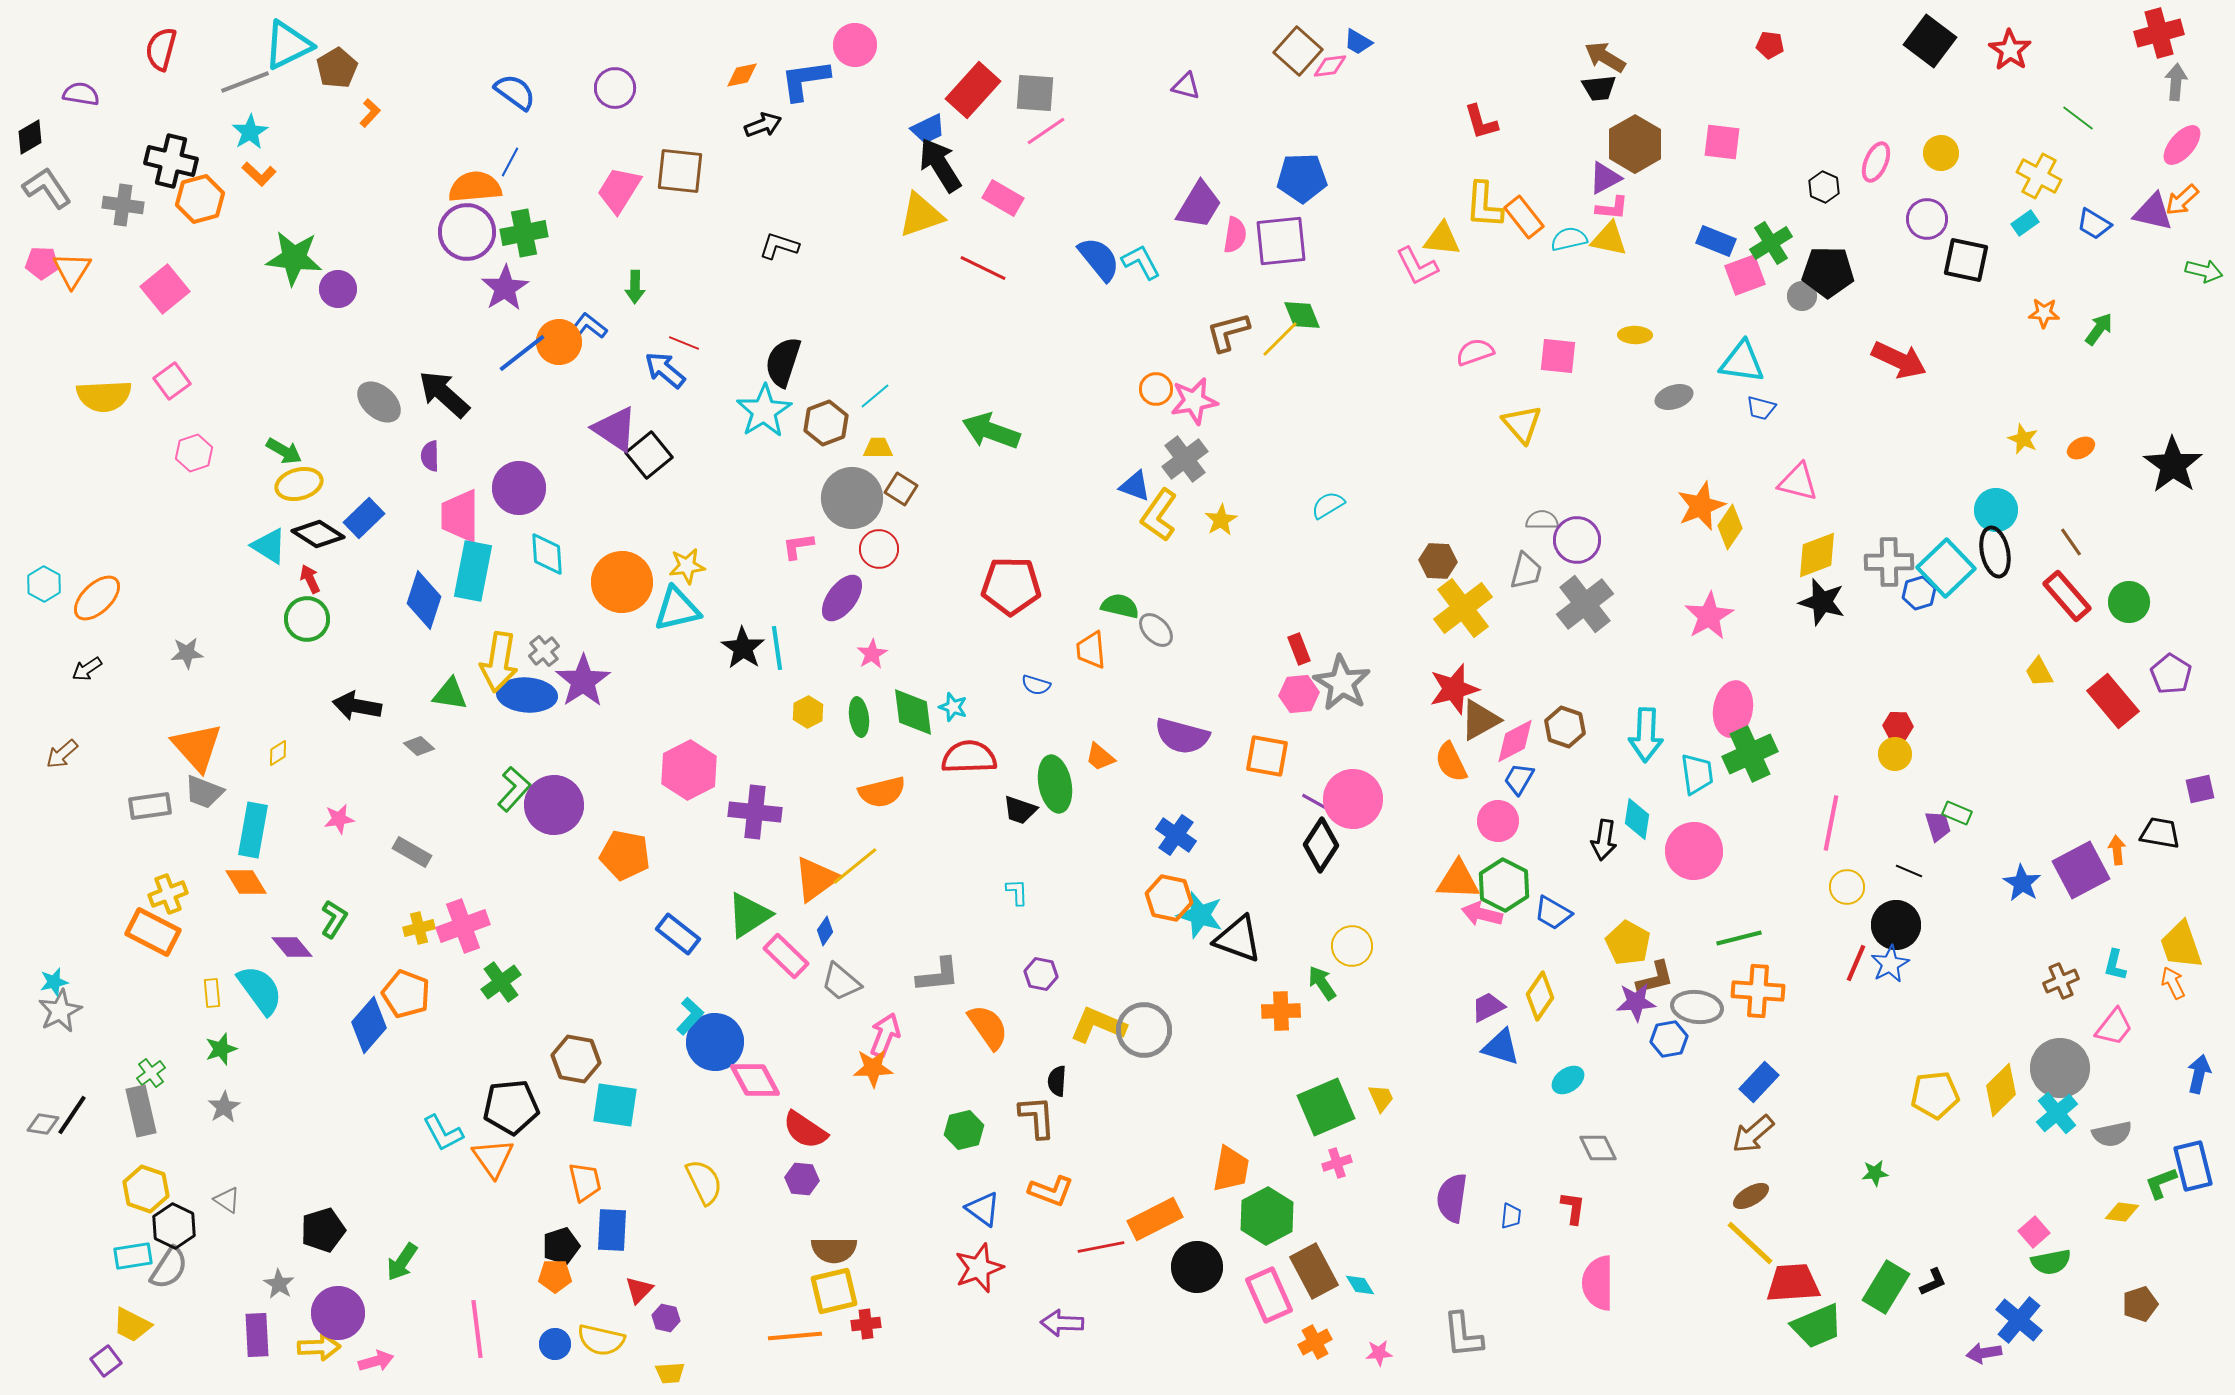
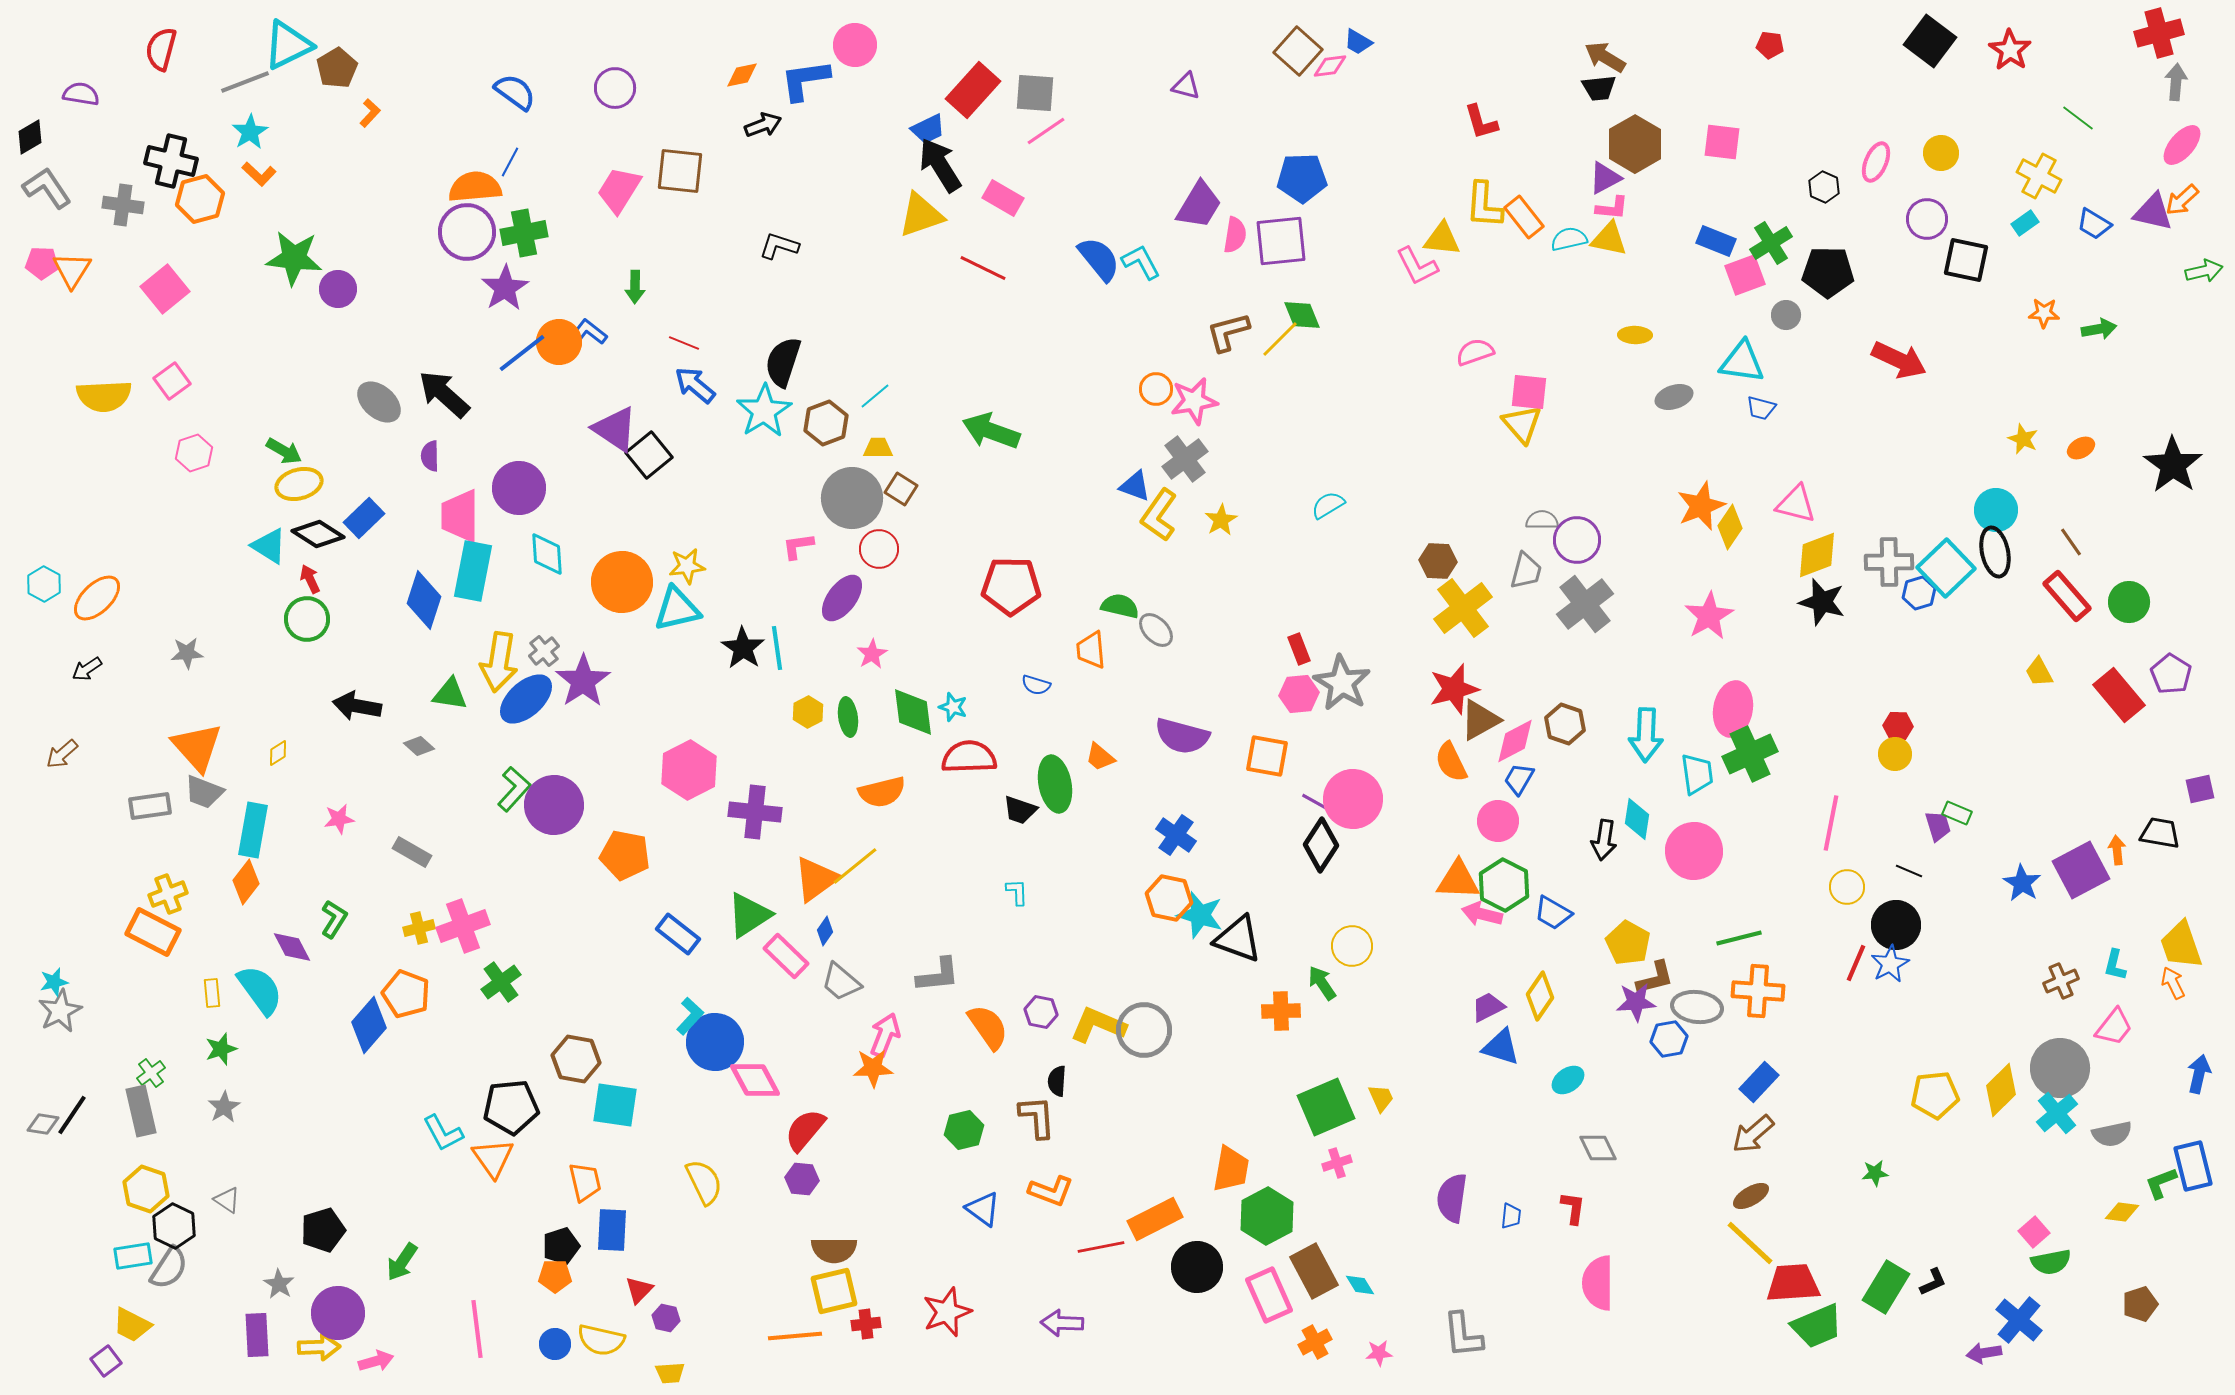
green arrow at (2204, 271): rotated 27 degrees counterclockwise
gray circle at (1802, 296): moved 16 px left, 19 px down
blue L-shape at (589, 326): moved 6 px down
green arrow at (2099, 329): rotated 44 degrees clockwise
pink square at (1558, 356): moved 29 px left, 36 px down
blue arrow at (665, 370): moved 30 px right, 15 px down
pink triangle at (1798, 482): moved 2 px left, 22 px down
blue ellipse at (527, 695): moved 1 px left, 4 px down; rotated 46 degrees counterclockwise
red rectangle at (2113, 701): moved 6 px right, 6 px up
green ellipse at (859, 717): moved 11 px left
brown hexagon at (1565, 727): moved 3 px up
orange diamond at (246, 882): rotated 69 degrees clockwise
purple diamond at (292, 947): rotated 12 degrees clockwise
purple hexagon at (1041, 974): moved 38 px down
red semicircle at (805, 1130): rotated 96 degrees clockwise
red star at (979, 1268): moved 32 px left, 44 px down
